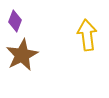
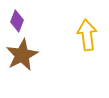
purple diamond: moved 2 px right
